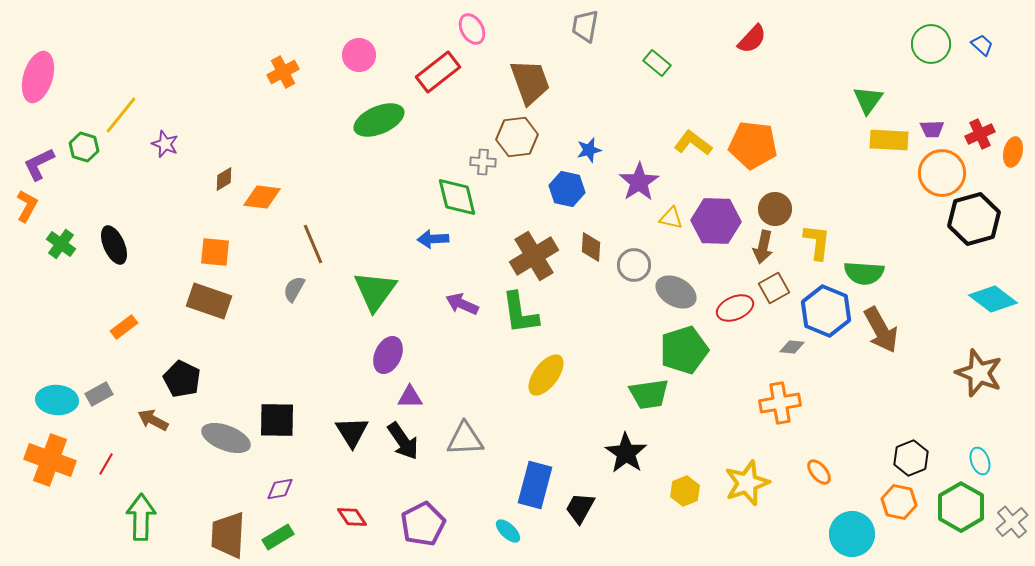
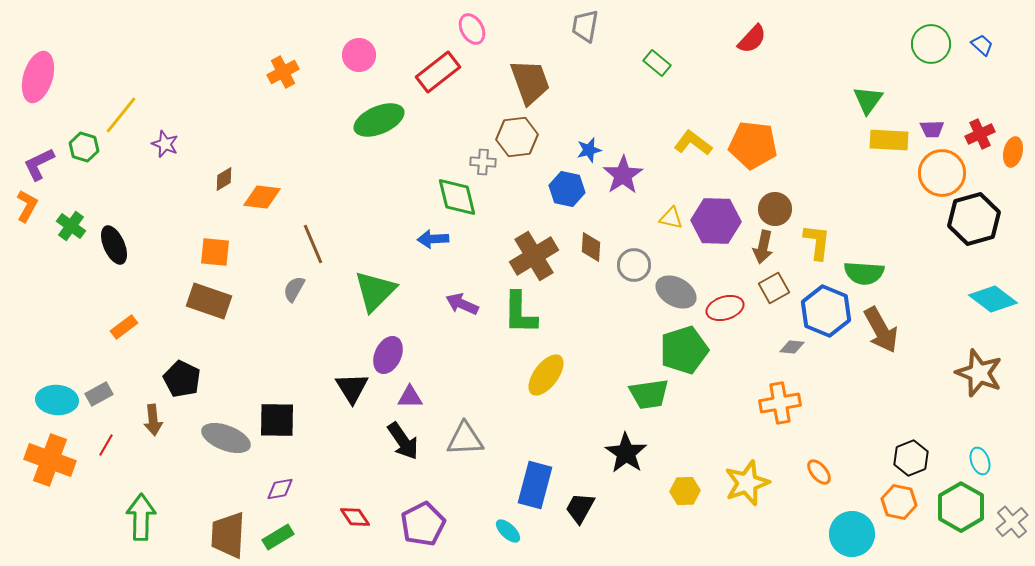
purple star at (639, 182): moved 16 px left, 7 px up
green cross at (61, 244): moved 10 px right, 18 px up
green triangle at (375, 291): rotated 9 degrees clockwise
red ellipse at (735, 308): moved 10 px left; rotated 6 degrees clockwise
green L-shape at (520, 313): rotated 9 degrees clockwise
brown arrow at (153, 420): rotated 124 degrees counterclockwise
black triangle at (352, 432): moved 44 px up
red line at (106, 464): moved 19 px up
yellow hexagon at (685, 491): rotated 20 degrees clockwise
red diamond at (352, 517): moved 3 px right
